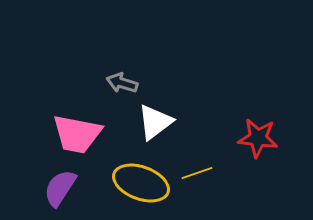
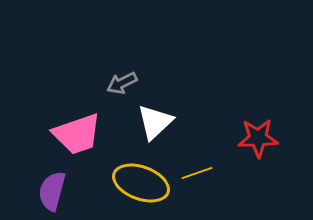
gray arrow: rotated 44 degrees counterclockwise
white triangle: rotated 6 degrees counterclockwise
pink trapezoid: rotated 30 degrees counterclockwise
red star: rotated 9 degrees counterclockwise
purple semicircle: moved 8 px left, 3 px down; rotated 18 degrees counterclockwise
